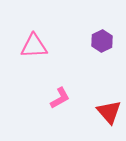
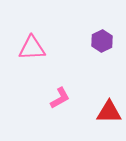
pink triangle: moved 2 px left, 2 px down
red triangle: rotated 48 degrees counterclockwise
